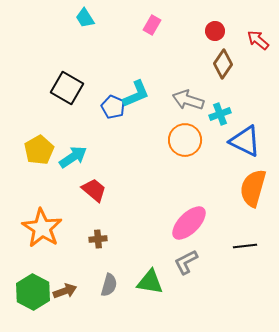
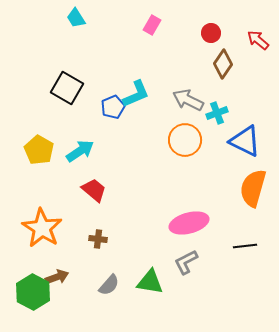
cyan trapezoid: moved 9 px left
red circle: moved 4 px left, 2 px down
gray arrow: rotated 8 degrees clockwise
blue pentagon: rotated 25 degrees clockwise
cyan cross: moved 3 px left, 1 px up
yellow pentagon: rotated 12 degrees counterclockwise
cyan arrow: moved 7 px right, 6 px up
pink ellipse: rotated 30 degrees clockwise
brown cross: rotated 12 degrees clockwise
gray semicircle: rotated 25 degrees clockwise
brown arrow: moved 8 px left, 14 px up
